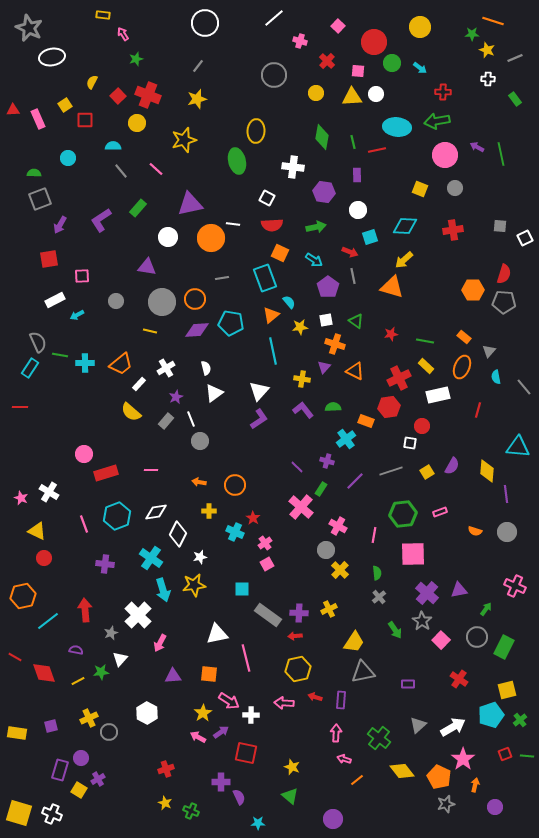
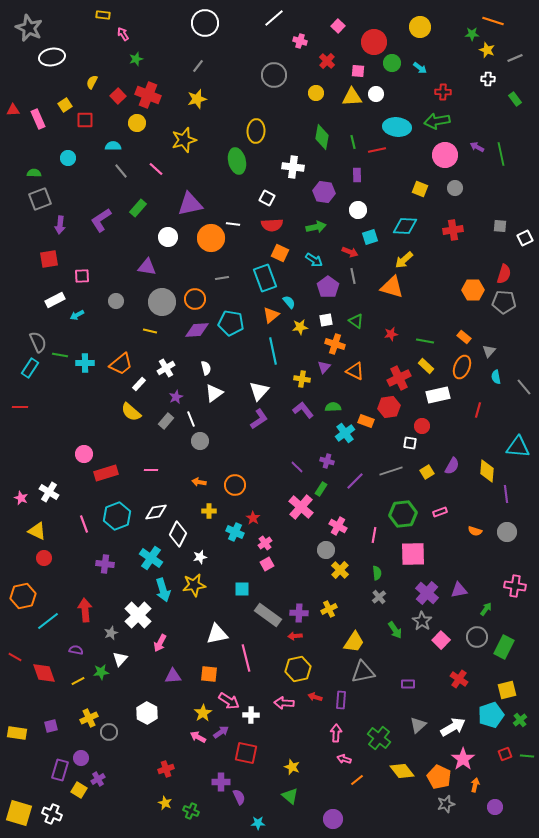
purple arrow at (60, 225): rotated 24 degrees counterclockwise
cyan cross at (346, 439): moved 1 px left, 6 px up
pink cross at (515, 586): rotated 15 degrees counterclockwise
